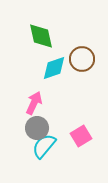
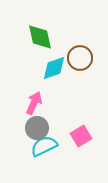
green diamond: moved 1 px left, 1 px down
brown circle: moved 2 px left, 1 px up
cyan semicircle: rotated 24 degrees clockwise
